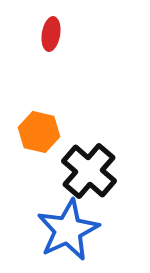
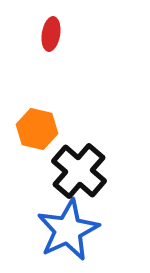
orange hexagon: moved 2 px left, 3 px up
black cross: moved 10 px left
